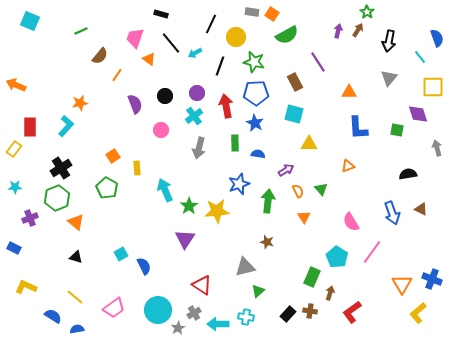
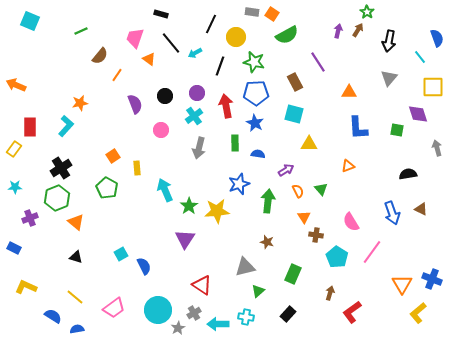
green rectangle at (312, 277): moved 19 px left, 3 px up
brown cross at (310, 311): moved 6 px right, 76 px up
